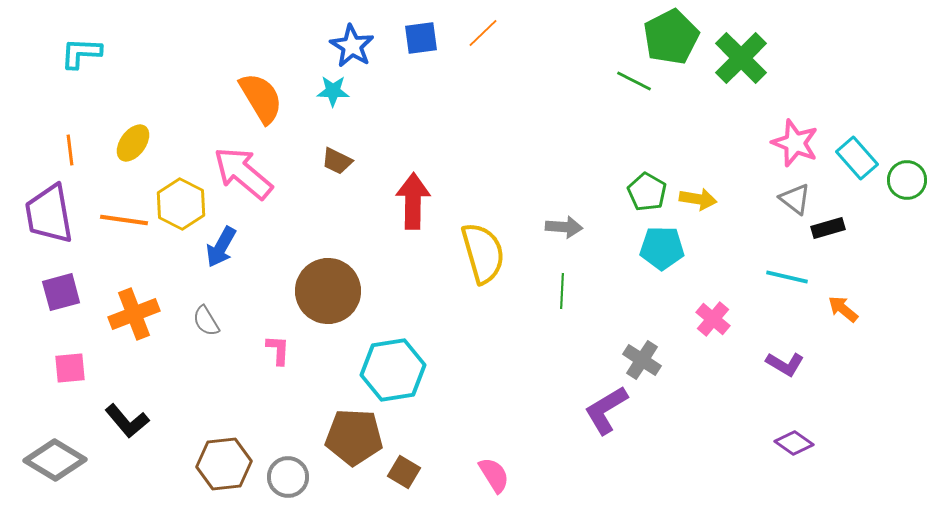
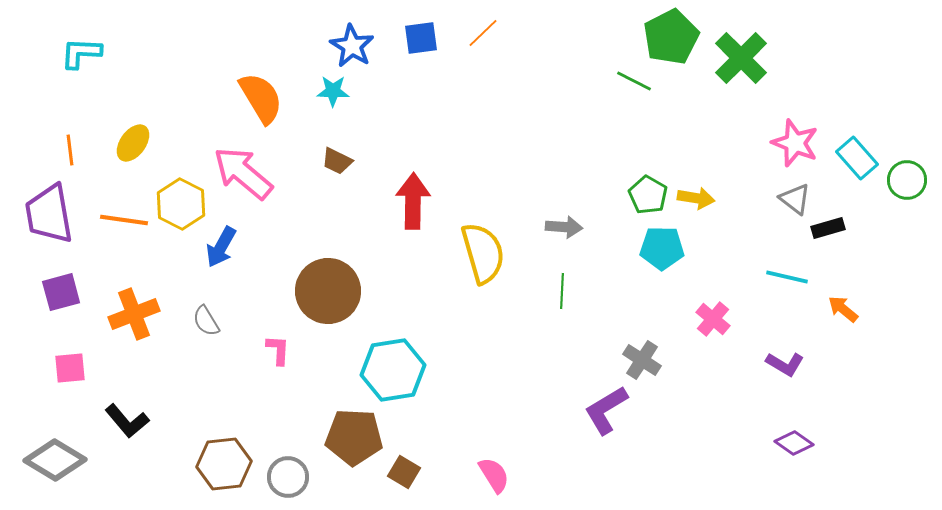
green pentagon at (647, 192): moved 1 px right, 3 px down
yellow arrow at (698, 199): moved 2 px left, 1 px up
